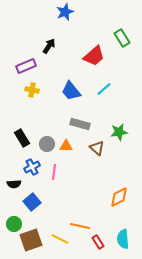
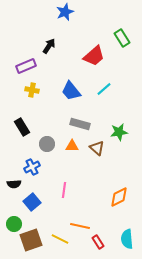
black rectangle: moved 11 px up
orange triangle: moved 6 px right
pink line: moved 10 px right, 18 px down
cyan semicircle: moved 4 px right
